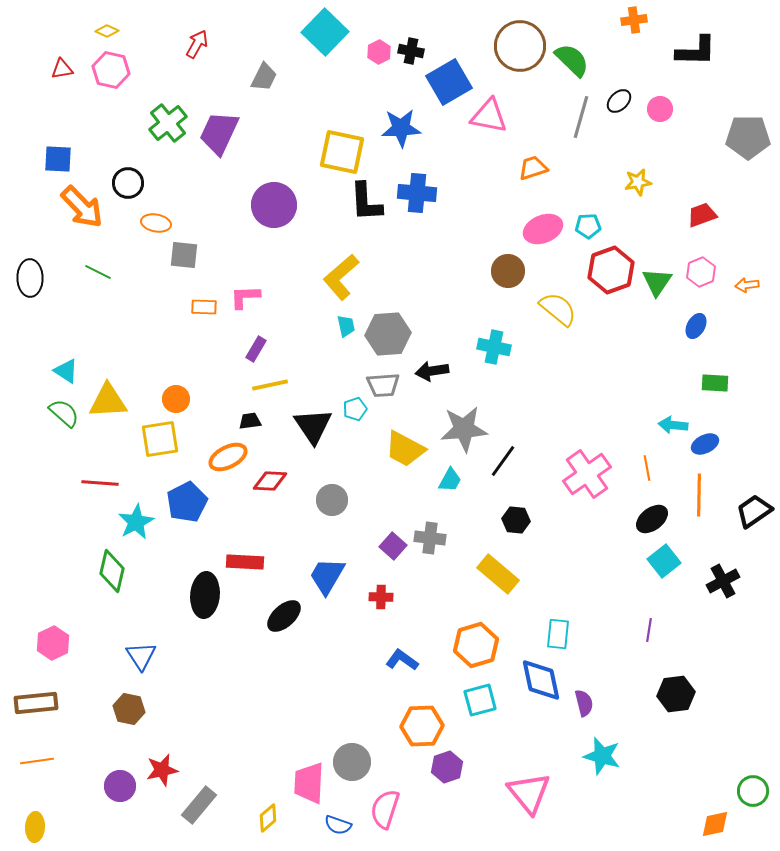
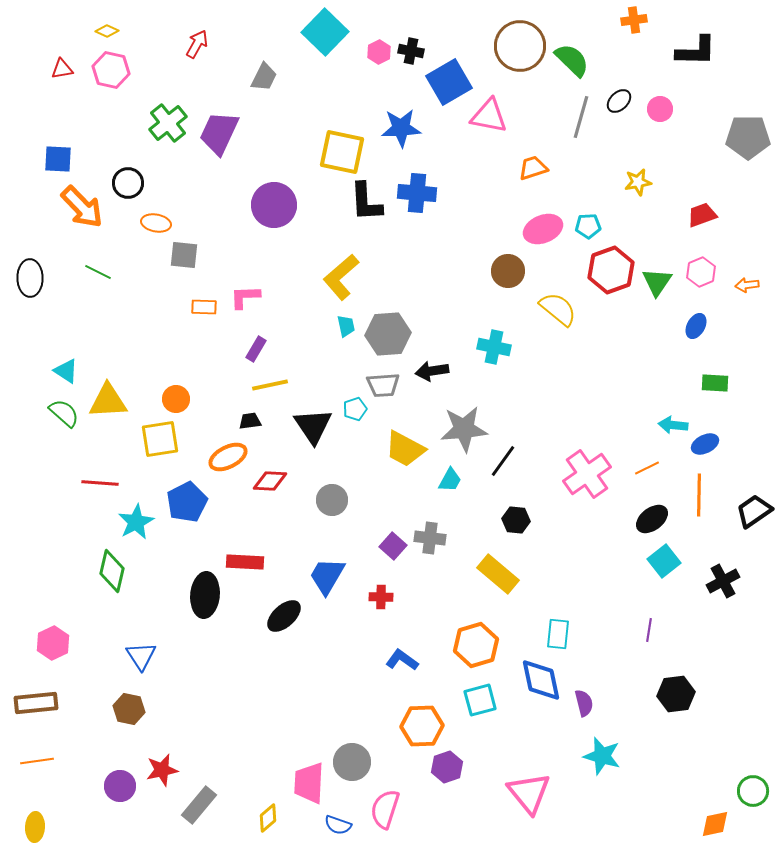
orange line at (647, 468): rotated 75 degrees clockwise
